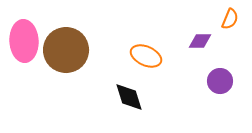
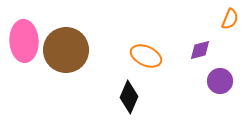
purple diamond: moved 9 px down; rotated 15 degrees counterclockwise
black diamond: rotated 40 degrees clockwise
